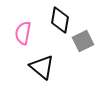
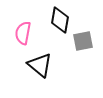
gray square: rotated 15 degrees clockwise
black triangle: moved 2 px left, 2 px up
